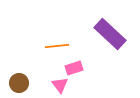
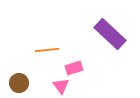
orange line: moved 10 px left, 4 px down
pink triangle: moved 1 px right, 1 px down
